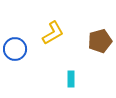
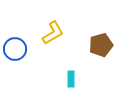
brown pentagon: moved 1 px right, 4 px down
